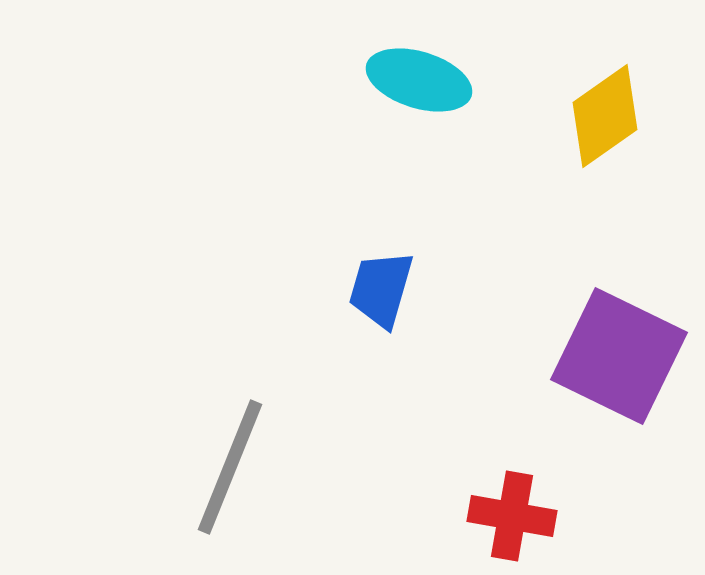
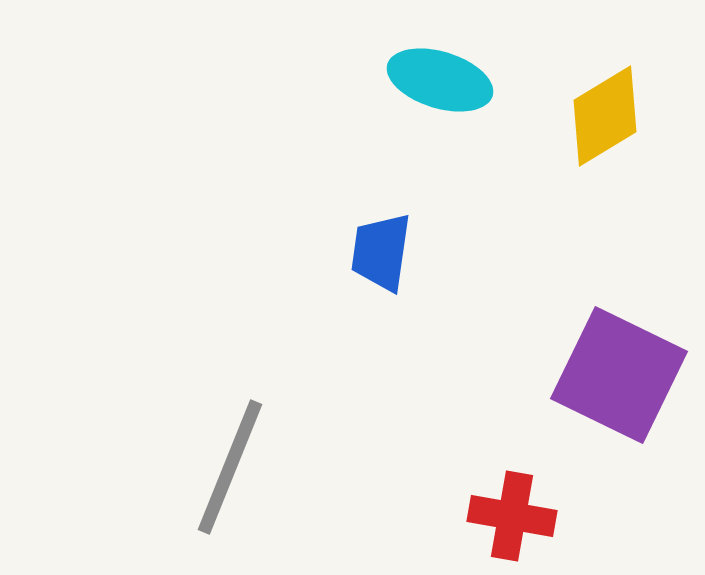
cyan ellipse: moved 21 px right
yellow diamond: rotated 4 degrees clockwise
blue trapezoid: moved 37 px up; rotated 8 degrees counterclockwise
purple square: moved 19 px down
